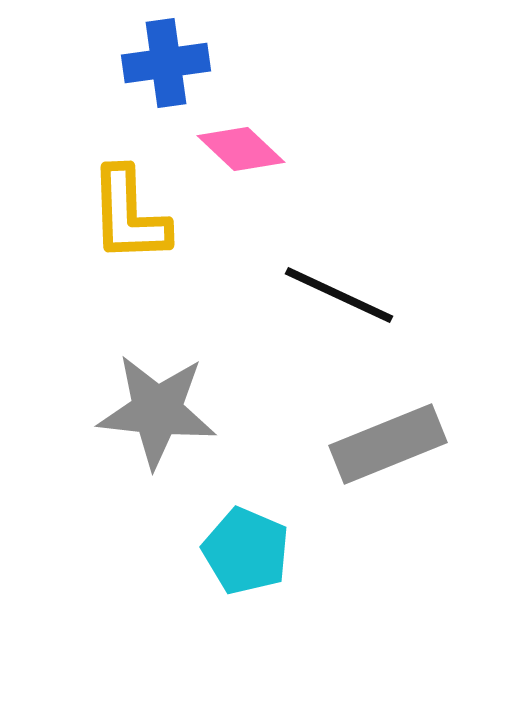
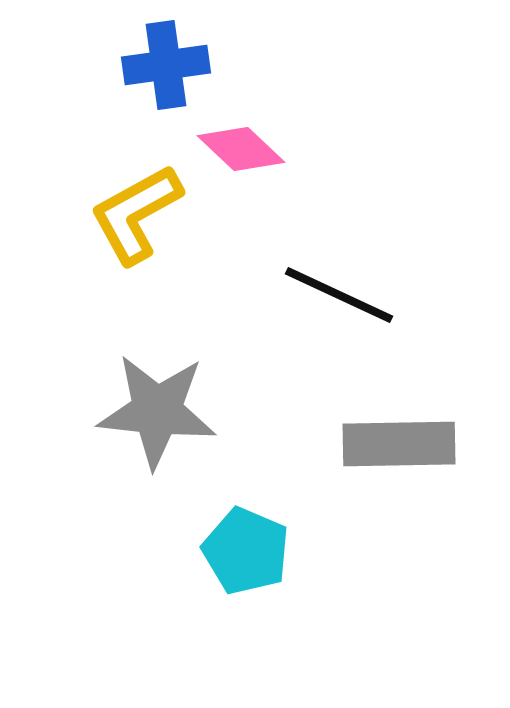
blue cross: moved 2 px down
yellow L-shape: moved 7 px right, 1 px up; rotated 63 degrees clockwise
gray rectangle: moved 11 px right; rotated 21 degrees clockwise
